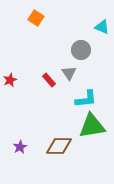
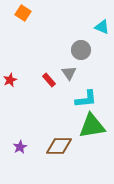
orange square: moved 13 px left, 5 px up
